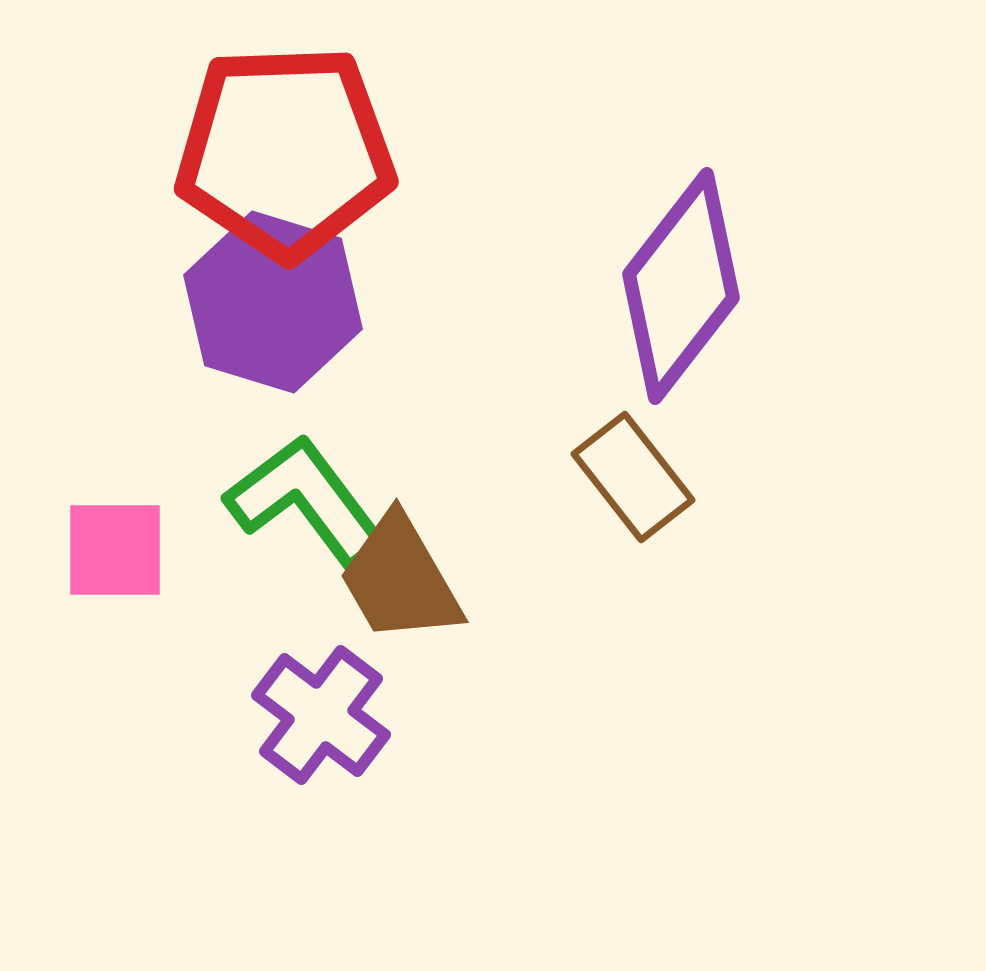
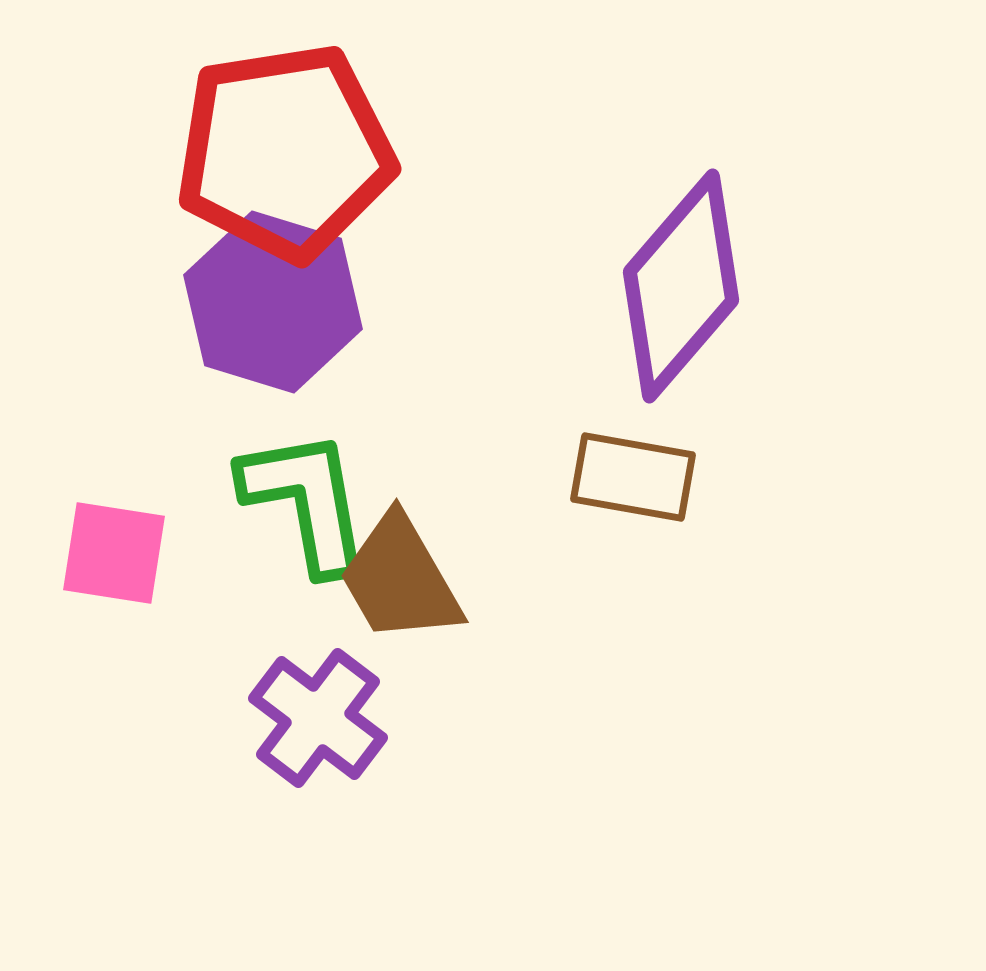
red pentagon: rotated 7 degrees counterclockwise
purple diamond: rotated 3 degrees clockwise
brown rectangle: rotated 42 degrees counterclockwise
green L-shape: rotated 27 degrees clockwise
pink square: moved 1 px left, 3 px down; rotated 9 degrees clockwise
purple cross: moved 3 px left, 3 px down
